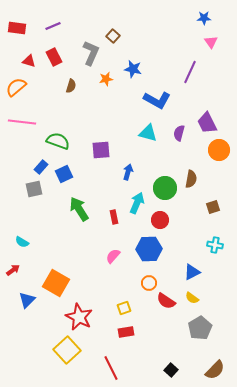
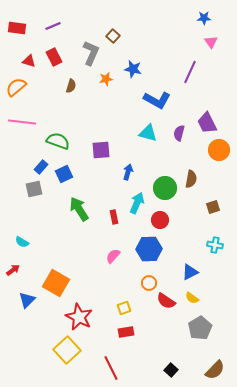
blue triangle at (192, 272): moved 2 px left
